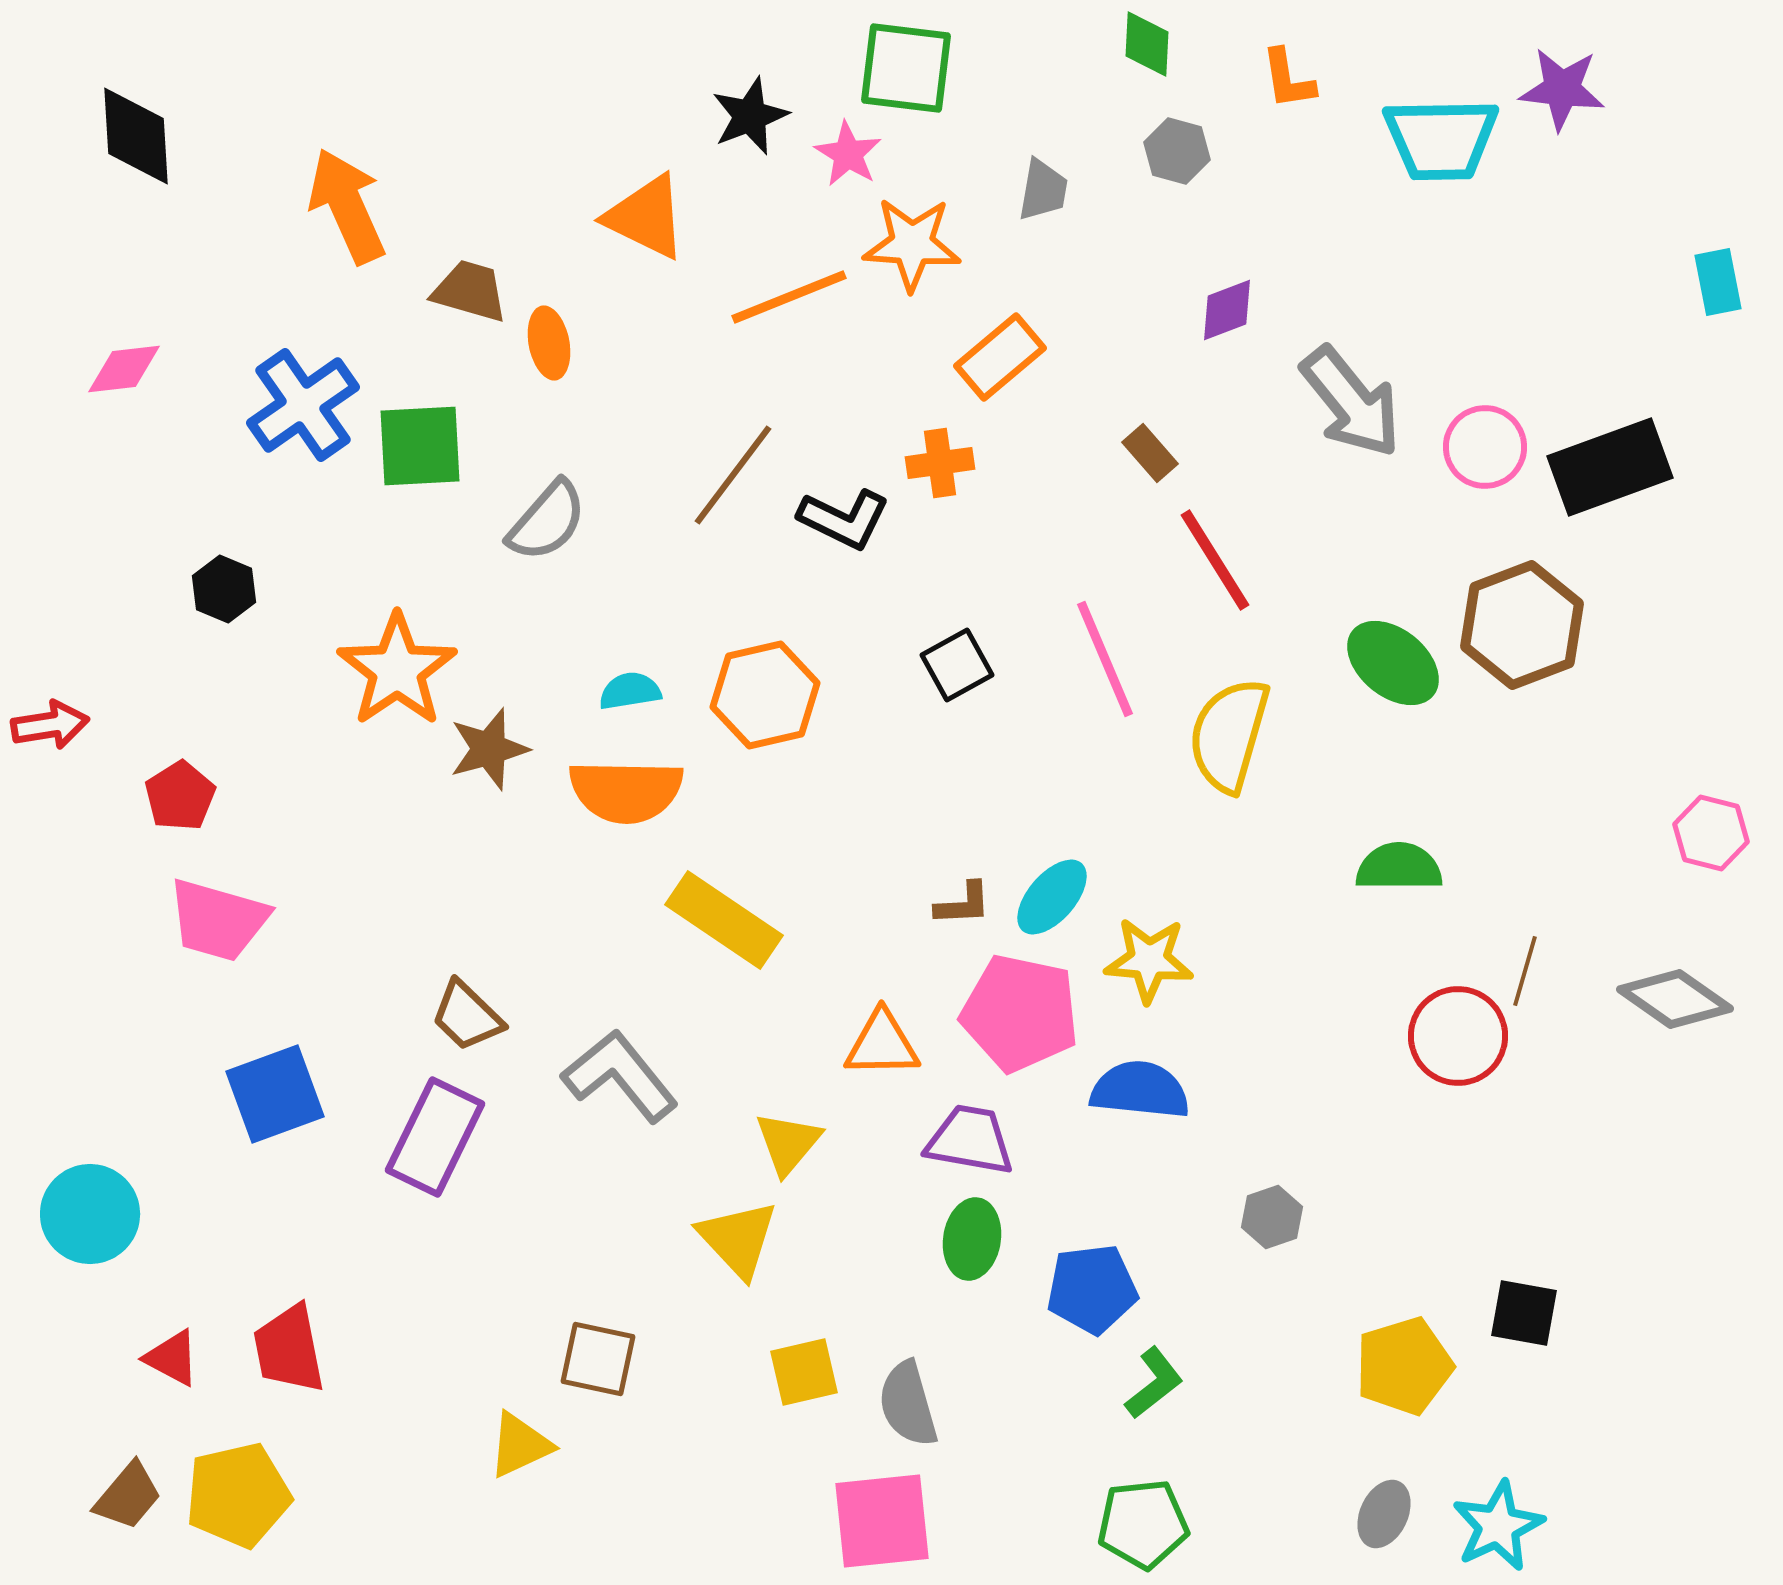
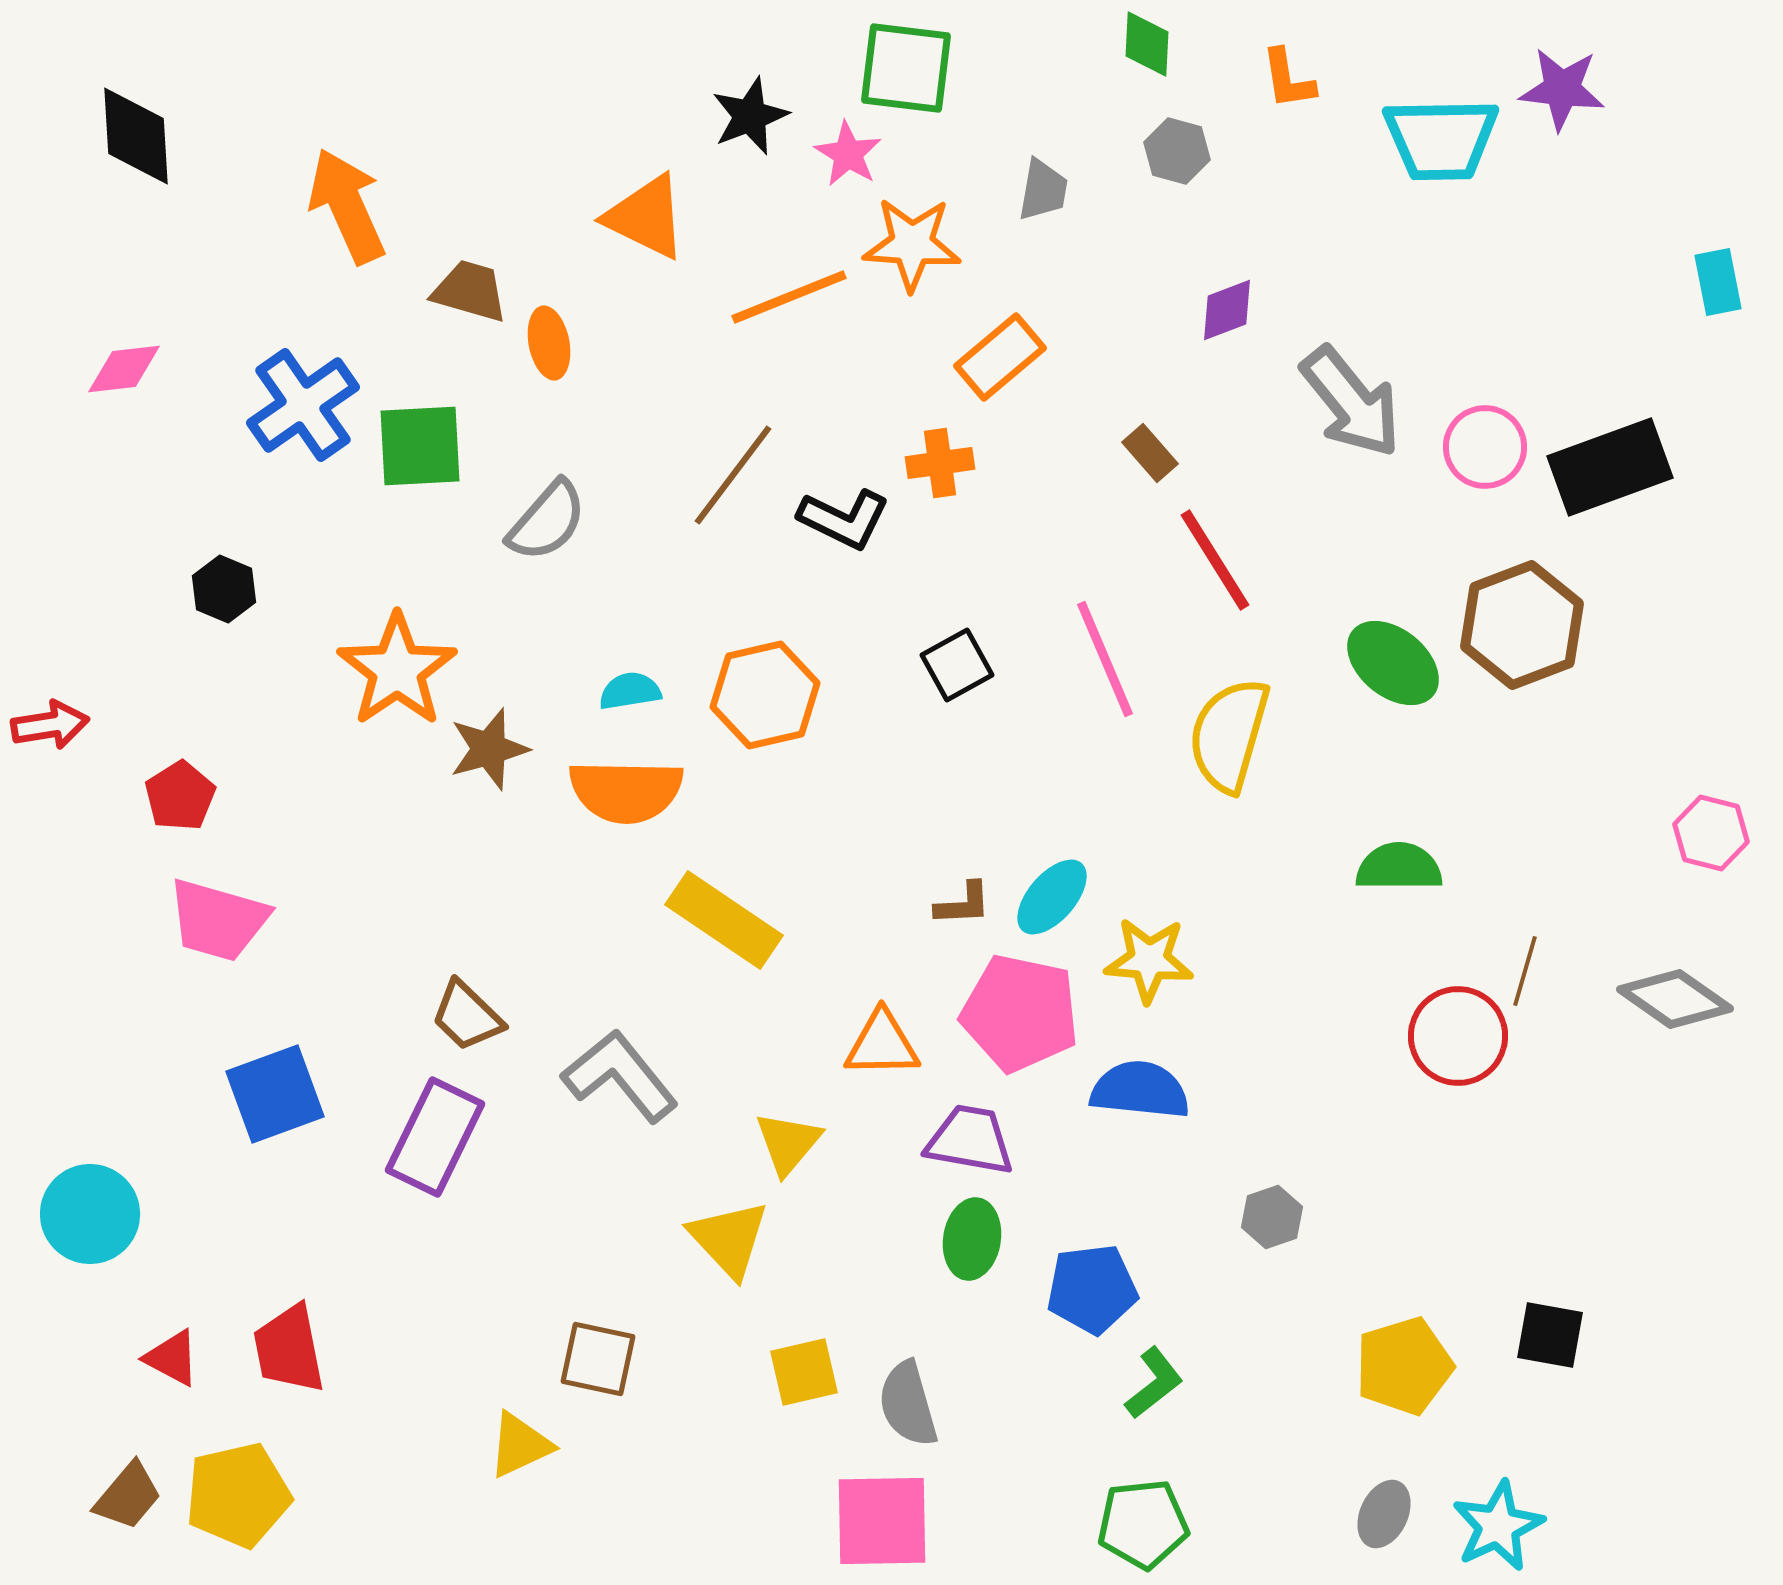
yellow triangle at (738, 1239): moved 9 px left
black square at (1524, 1313): moved 26 px right, 22 px down
pink square at (882, 1521): rotated 5 degrees clockwise
